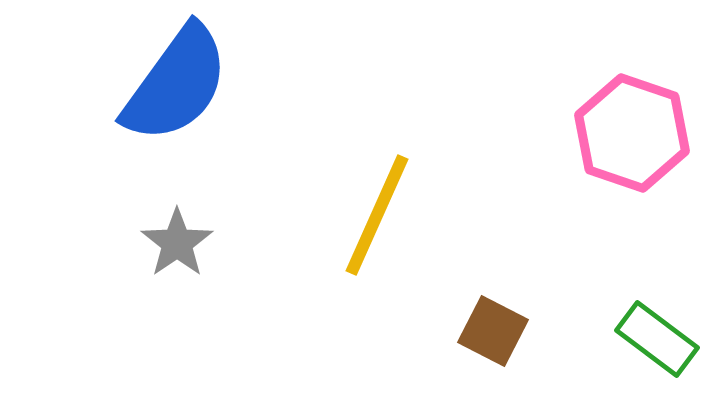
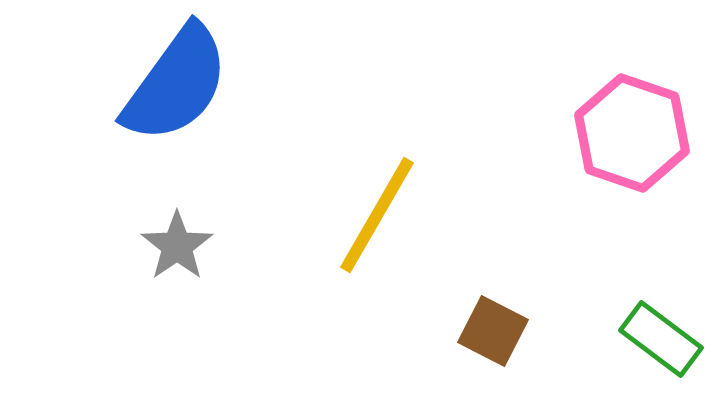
yellow line: rotated 6 degrees clockwise
gray star: moved 3 px down
green rectangle: moved 4 px right
